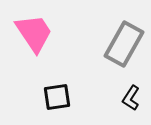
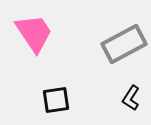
gray rectangle: rotated 33 degrees clockwise
black square: moved 1 px left, 3 px down
